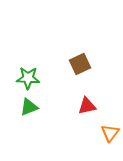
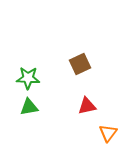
green triangle: rotated 12 degrees clockwise
orange triangle: moved 2 px left
